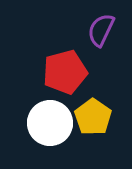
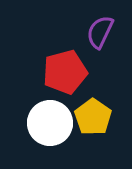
purple semicircle: moved 1 px left, 2 px down
